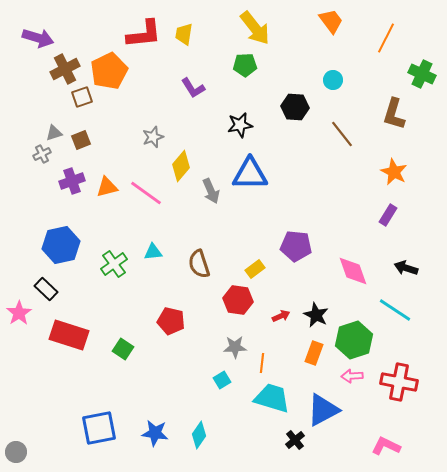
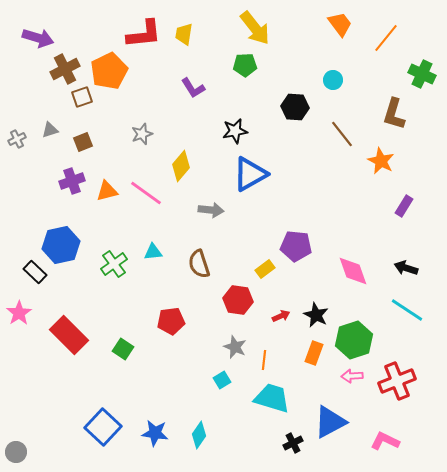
orange trapezoid at (331, 21): moved 9 px right, 3 px down
orange line at (386, 38): rotated 12 degrees clockwise
black star at (240, 125): moved 5 px left, 6 px down
gray triangle at (54, 133): moved 4 px left, 3 px up
gray star at (153, 137): moved 11 px left, 3 px up
brown square at (81, 140): moved 2 px right, 2 px down
gray cross at (42, 154): moved 25 px left, 15 px up
orange star at (394, 172): moved 13 px left, 11 px up
blue triangle at (250, 174): rotated 30 degrees counterclockwise
orange triangle at (107, 187): moved 4 px down
gray arrow at (211, 191): moved 19 px down; rotated 60 degrees counterclockwise
purple rectangle at (388, 215): moved 16 px right, 9 px up
yellow rectangle at (255, 269): moved 10 px right
black rectangle at (46, 289): moved 11 px left, 17 px up
cyan line at (395, 310): moved 12 px right
red pentagon at (171, 321): rotated 20 degrees counterclockwise
red rectangle at (69, 335): rotated 27 degrees clockwise
gray star at (235, 347): rotated 25 degrees clockwise
orange line at (262, 363): moved 2 px right, 3 px up
red cross at (399, 382): moved 2 px left, 1 px up; rotated 33 degrees counterclockwise
blue triangle at (323, 410): moved 7 px right, 12 px down
blue square at (99, 428): moved 4 px right, 1 px up; rotated 36 degrees counterclockwise
black cross at (295, 440): moved 2 px left, 3 px down; rotated 12 degrees clockwise
pink L-shape at (386, 446): moved 1 px left, 5 px up
